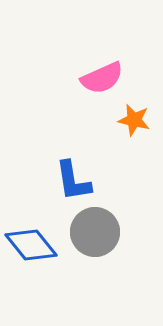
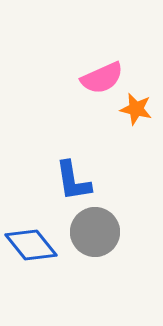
orange star: moved 2 px right, 11 px up
